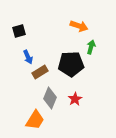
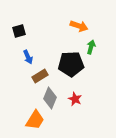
brown rectangle: moved 4 px down
red star: rotated 16 degrees counterclockwise
